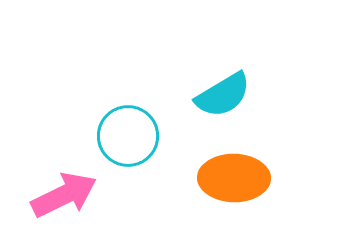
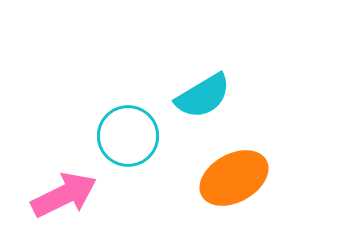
cyan semicircle: moved 20 px left, 1 px down
orange ellipse: rotated 30 degrees counterclockwise
